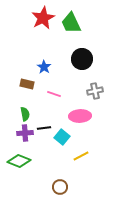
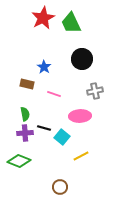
black line: rotated 24 degrees clockwise
